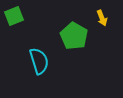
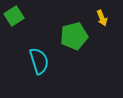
green square: rotated 12 degrees counterclockwise
green pentagon: rotated 28 degrees clockwise
